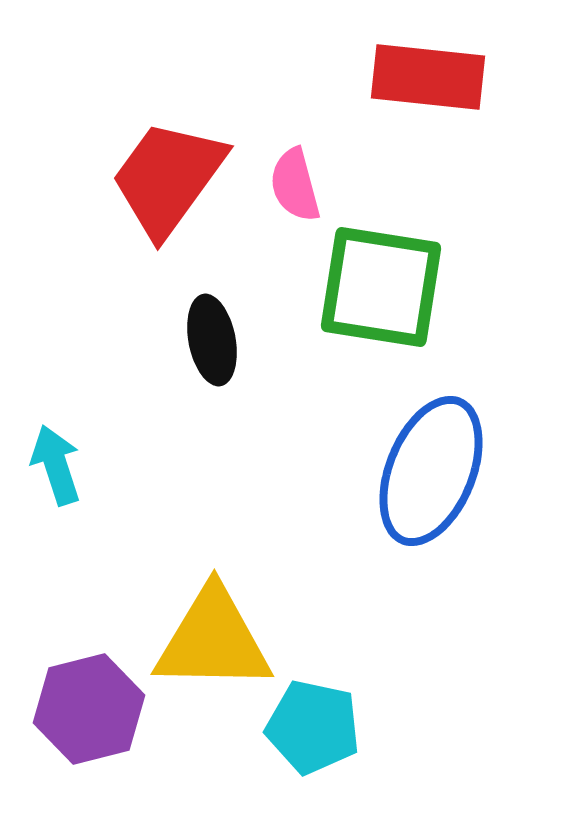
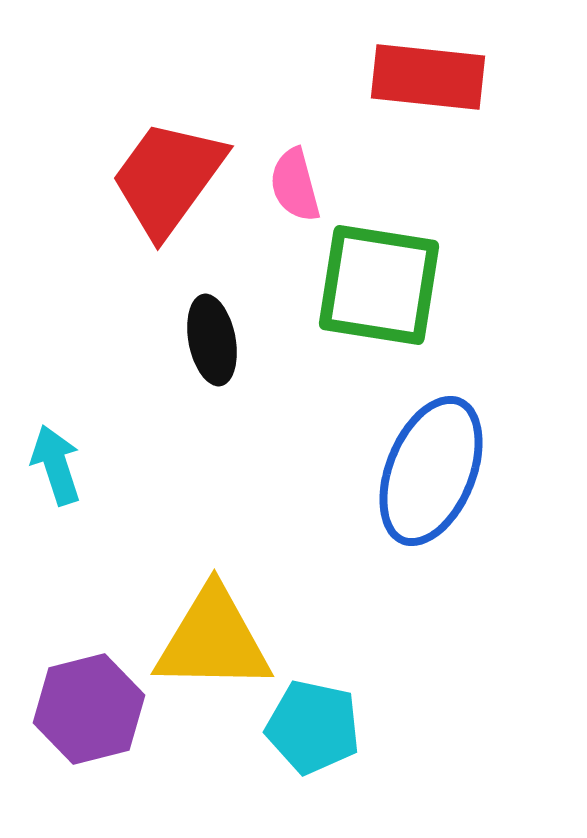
green square: moved 2 px left, 2 px up
